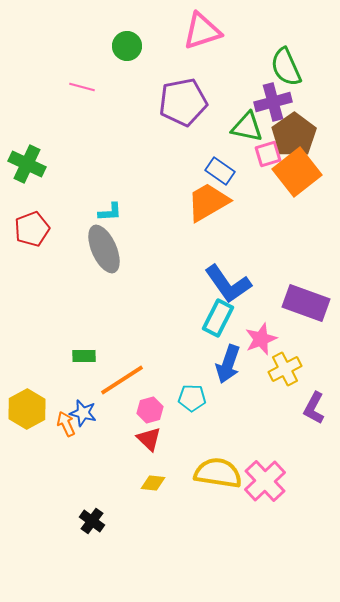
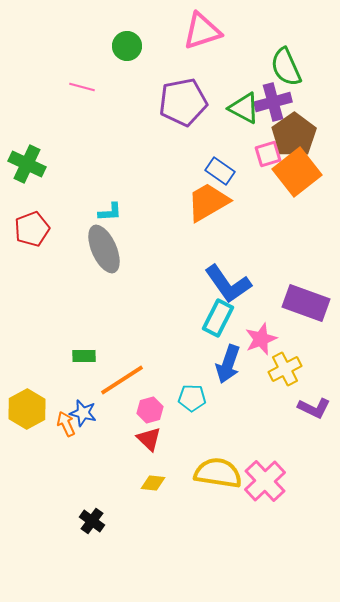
green triangle: moved 3 px left, 19 px up; rotated 16 degrees clockwise
purple L-shape: rotated 92 degrees counterclockwise
